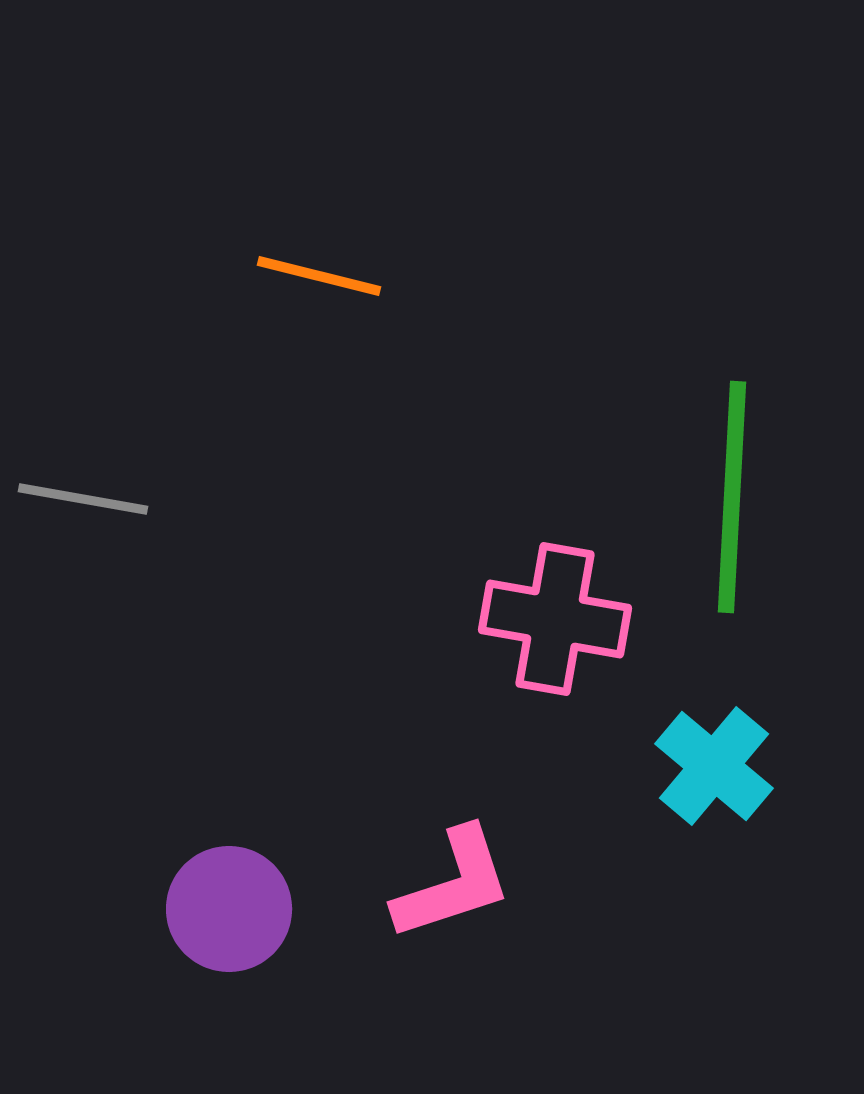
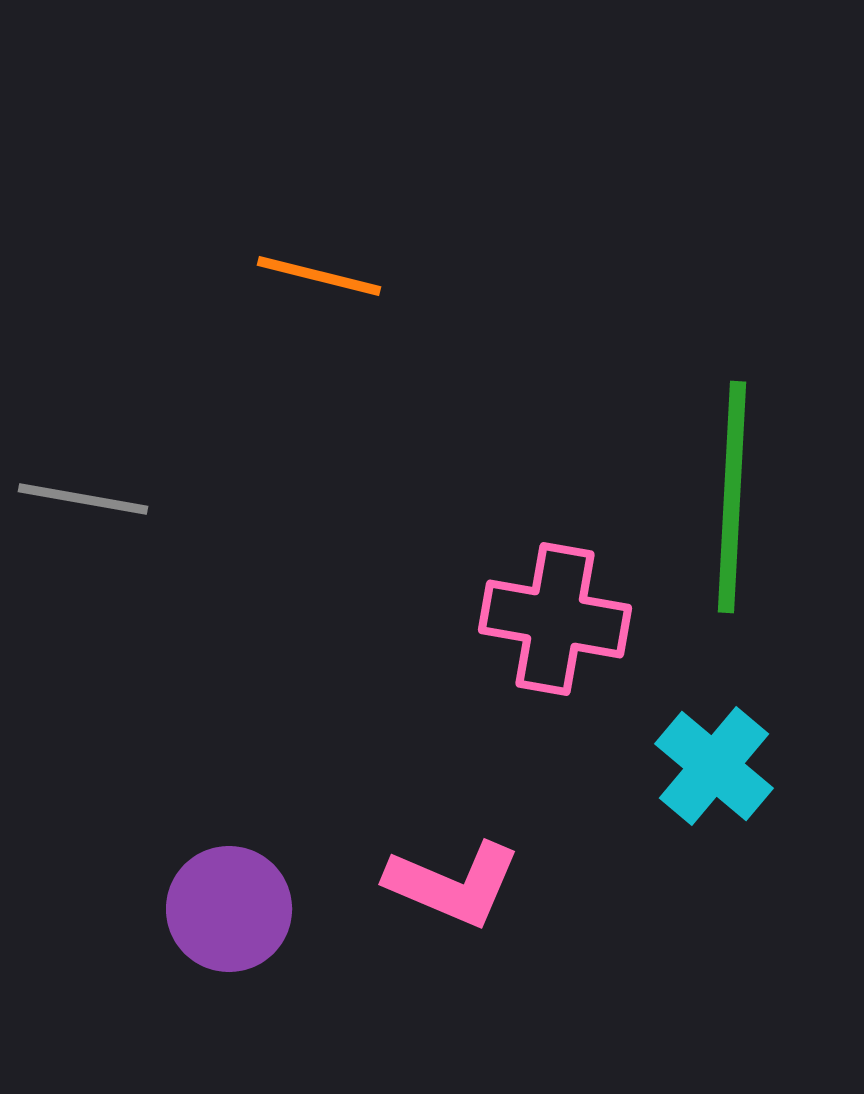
pink L-shape: rotated 41 degrees clockwise
